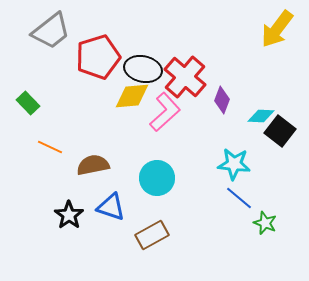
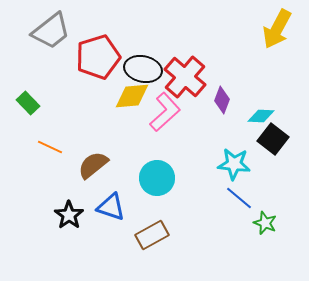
yellow arrow: rotated 9 degrees counterclockwise
black square: moved 7 px left, 8 px down
brown semicircle: rotated 28 degrees counterclockwise
